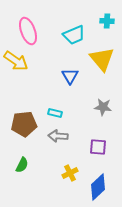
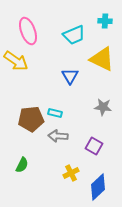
cyan cross: moved 2 px left
yellow triangle: rotated 24 degrees counterclockwise
brown pentagon: moved 7 px right, 5 px up
purple square: moved 4 px left, 1 px up; rotated 24 degrees clockwise
yellow cross: moved 1 px right
